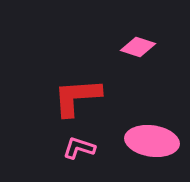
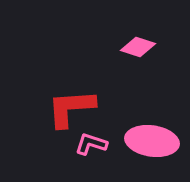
red L-shape: moved 6 px left, 11 px down
pink L-shape: moved 12 px right, 4 px up
